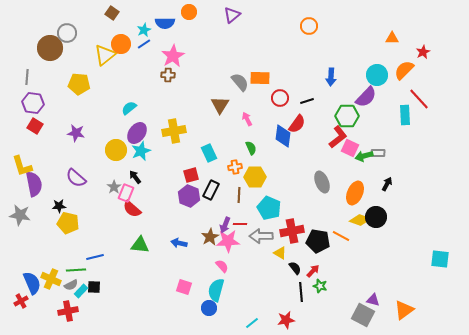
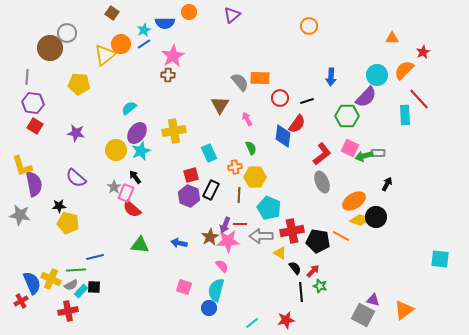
red L-shape at (338, 137): moved 16 px left, 17 px down
orange ellipse at (355, 193): moved 1 px left, 8 px down; rotated 35 degrees clockwise
